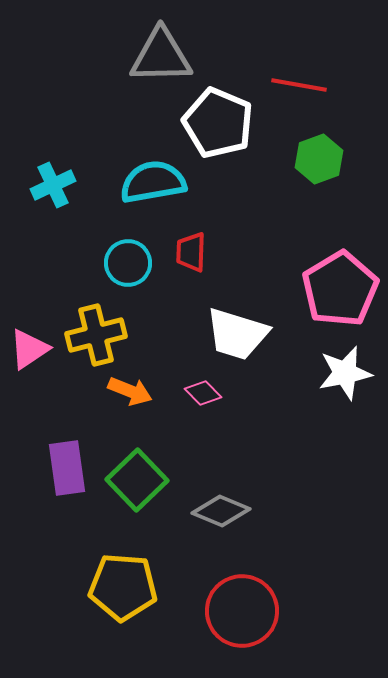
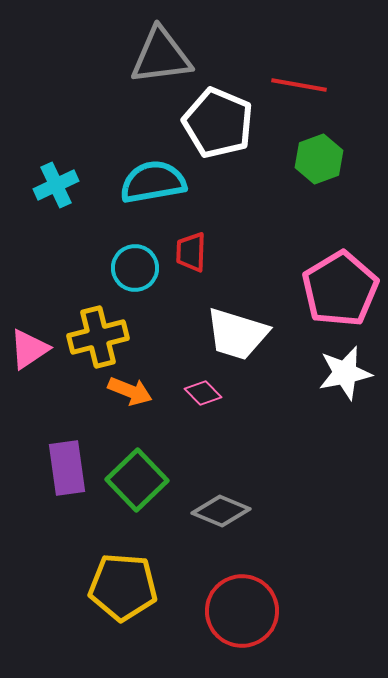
gray triangle: rotated 6 degrees counterclockwise
cyan cross: moved 3 px right
cyan circle: moved 7 px right, 5 px down
yellow cross: moved 2 px right, 2 px down
